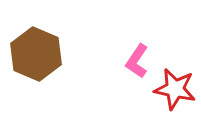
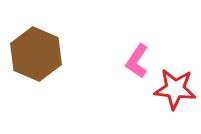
red star: rotated 6 degrees counterclockwise
